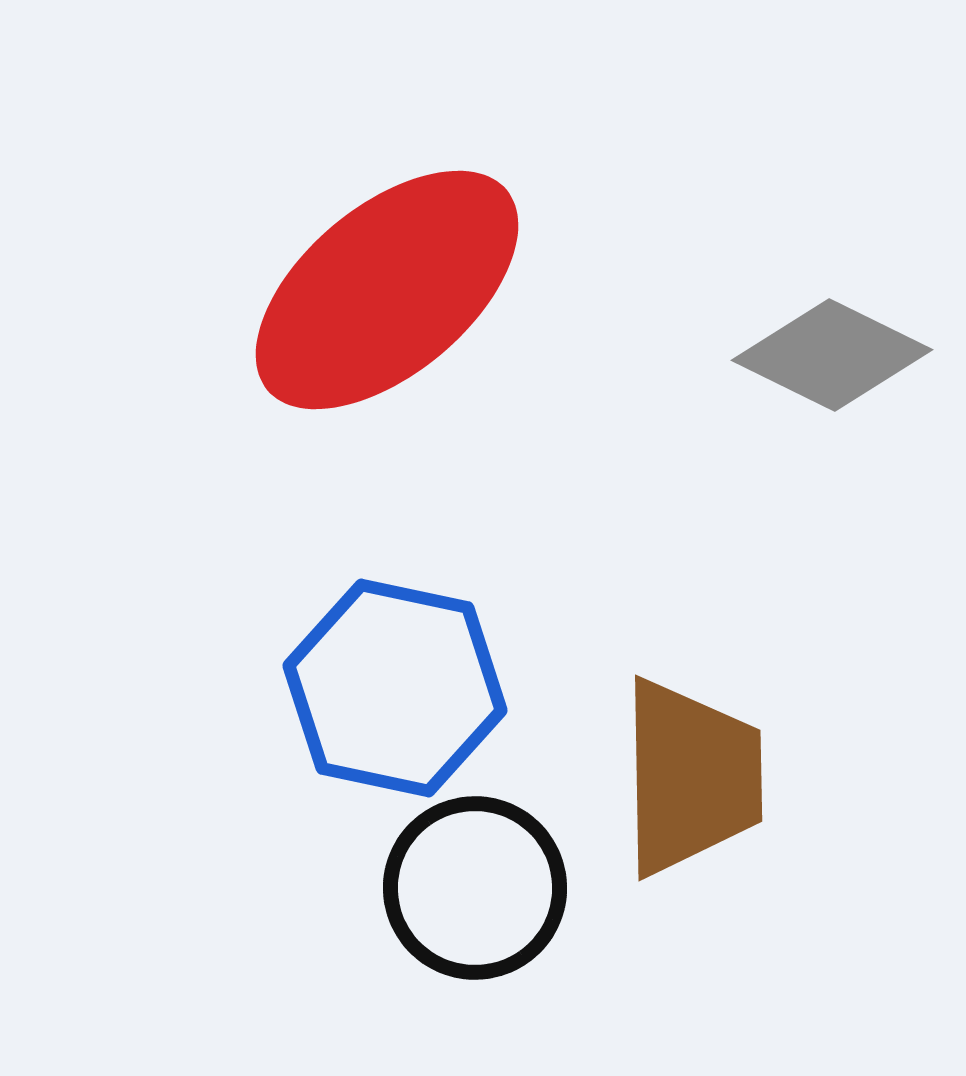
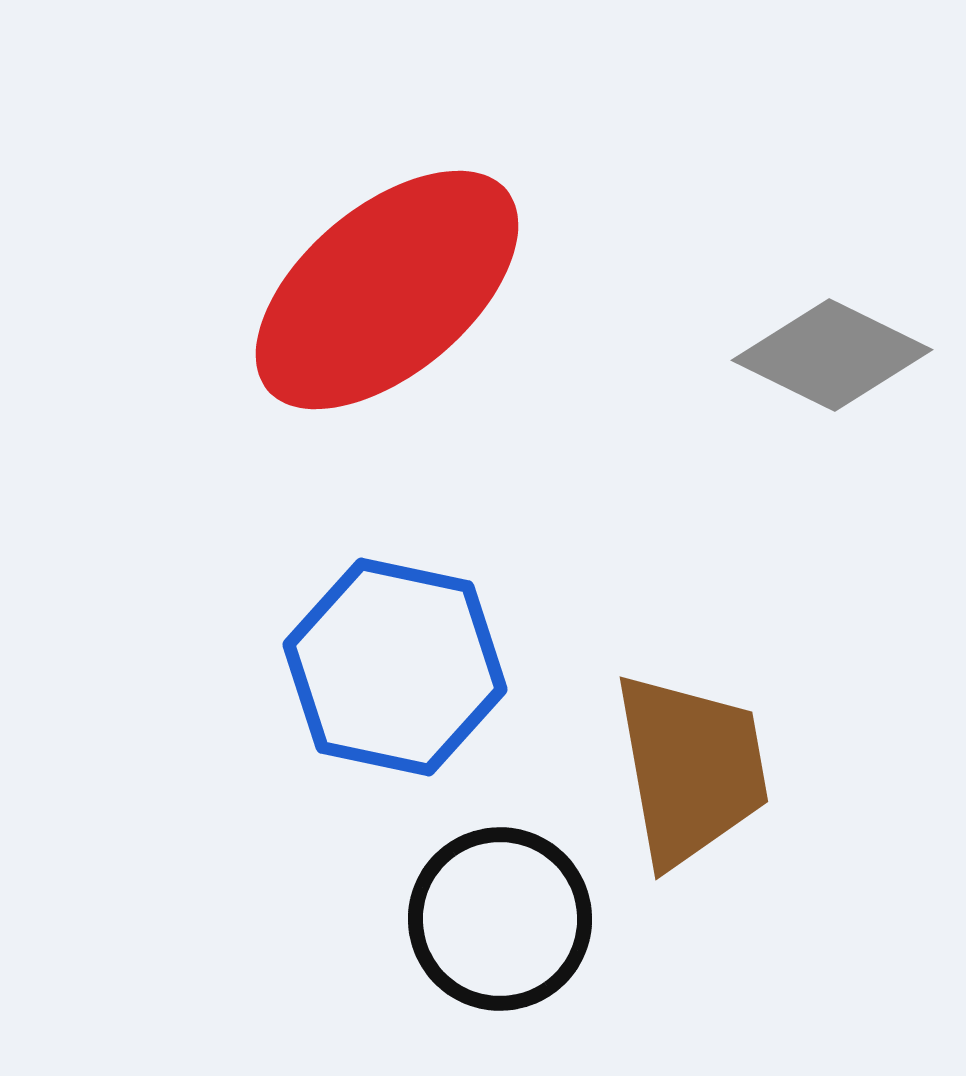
blue hexagon: moved 21 px up
brown trapezoid: moved 8 px up; rotated 9 degrees counterclockwise
black circle: moved 25 px right, 31 px down
